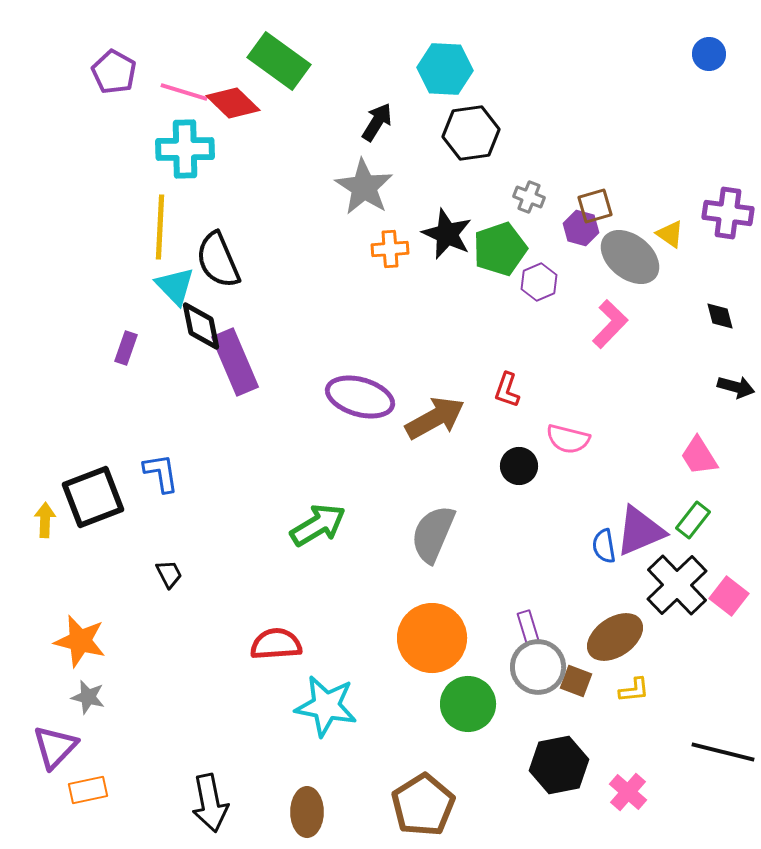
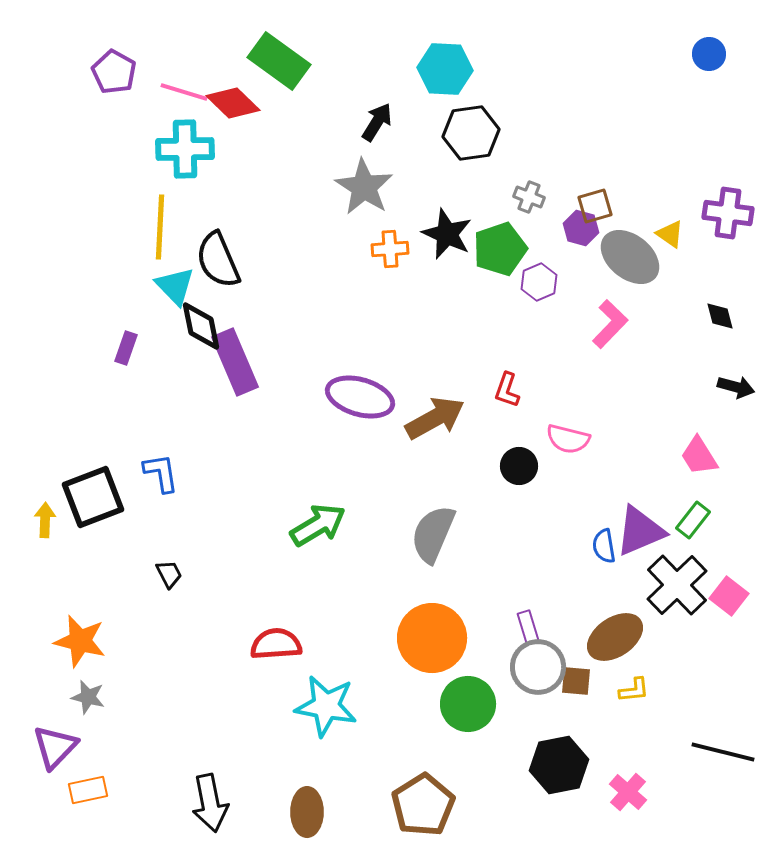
brown square at (576, 681): rotated 16 degrees counterclockwise
